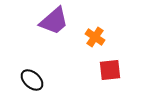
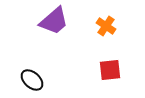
orange cross: moved 11 px right, 11 px up
